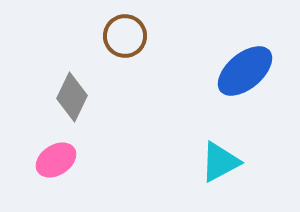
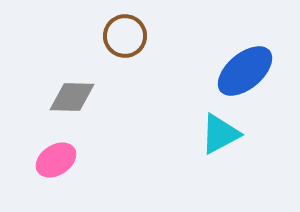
gray diamond: rotated 66 degrees clockwise
cyan triangle: moved 28 px up
